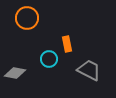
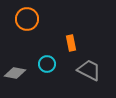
orange circle: moved 1 px down
orange rectangle: moved 4 px right, 1 px up
cyan circle: moved 2 px left, 5 px down
